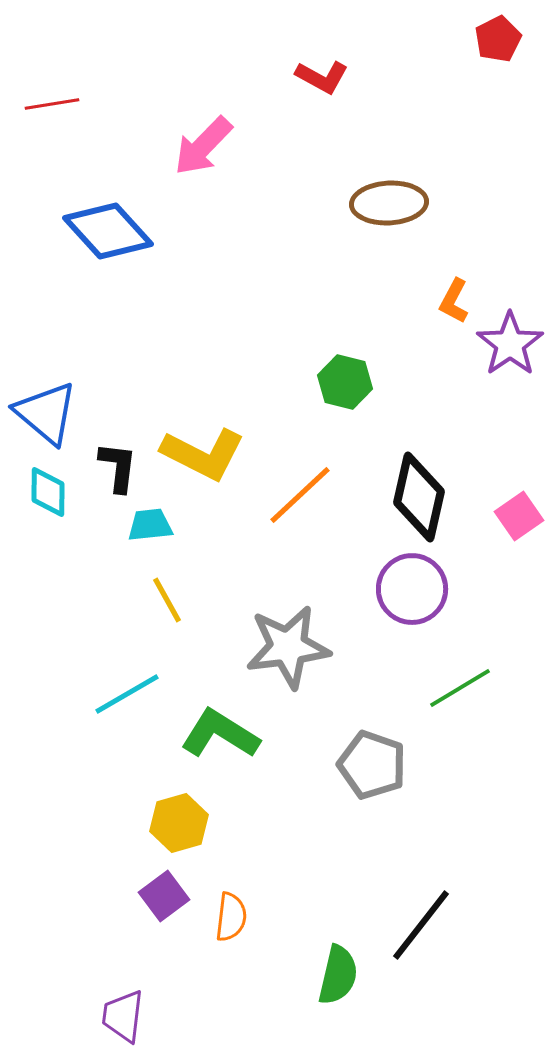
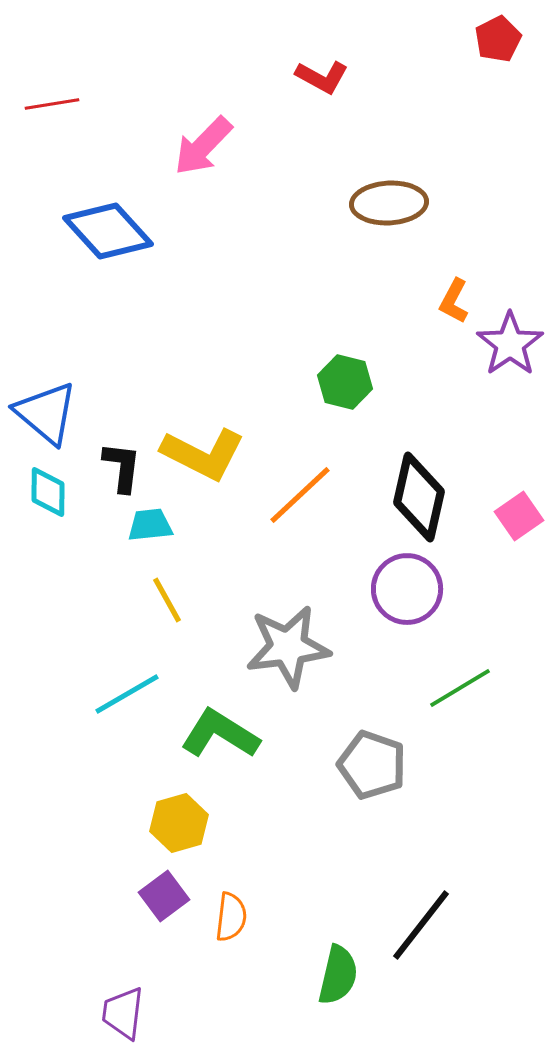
black L-shape: moved 4 px right
purple circle: moved 5 px left
purple trapezoid: moved 3 px up
